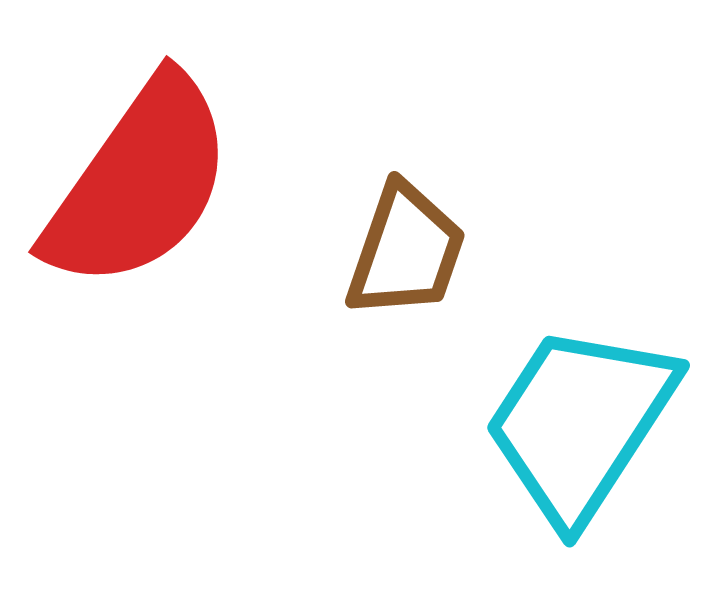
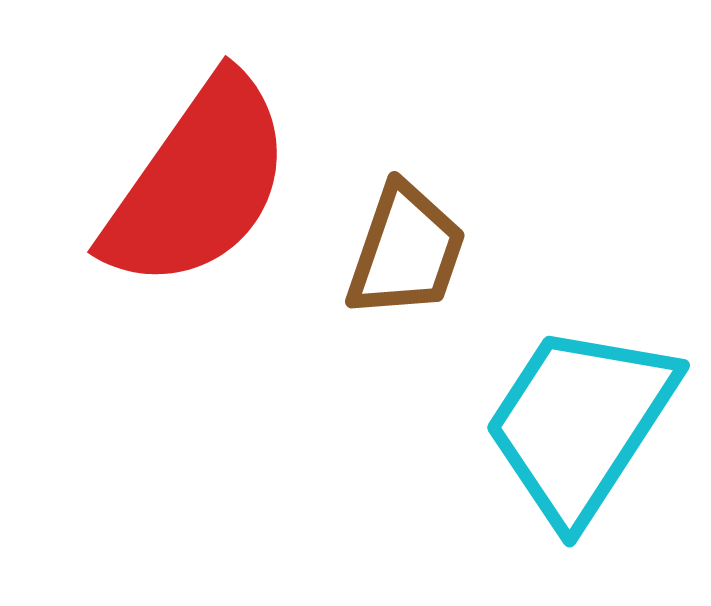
red semicircle: moved 59 px right
